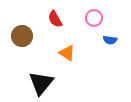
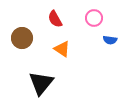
brown circle: moved 2 px down
orange triangle: moved 5 px left, 4 px up
